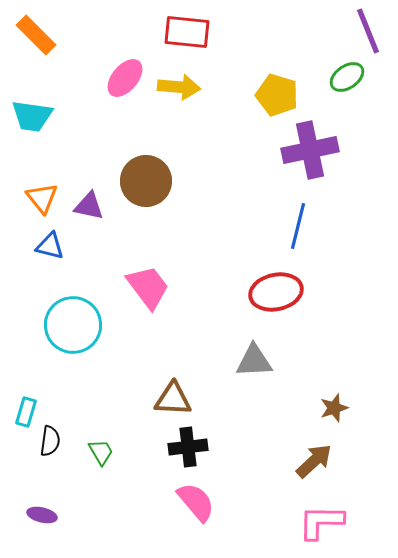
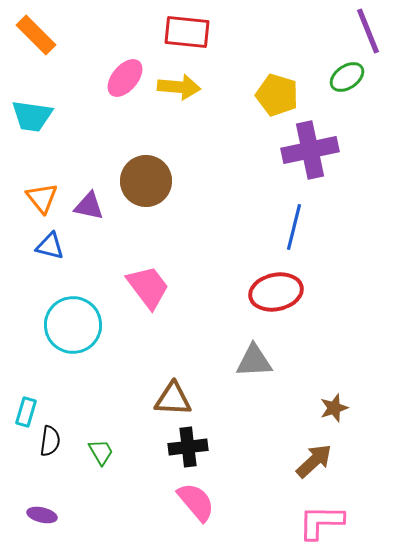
blue line: moved 4 px left, 1 px down
